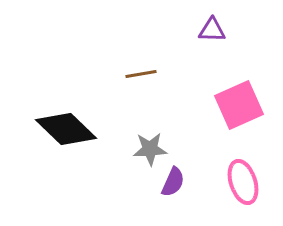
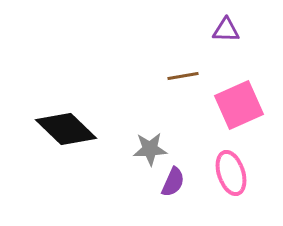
purple triangle: moved 14 px right
brown line: moved 42 px right, 2 px down
pink ellipse: moved 12 px left, 9 px up
